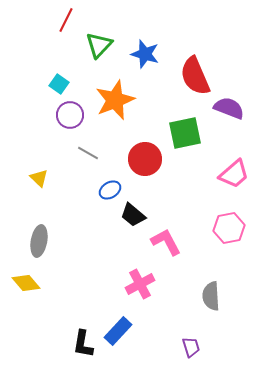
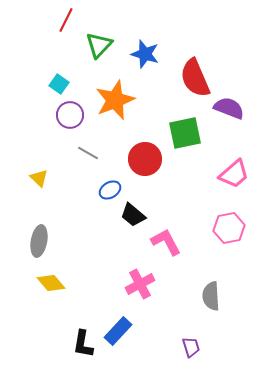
red semicircle: moved 2 px down
yellow diamond: moved 25 px right
